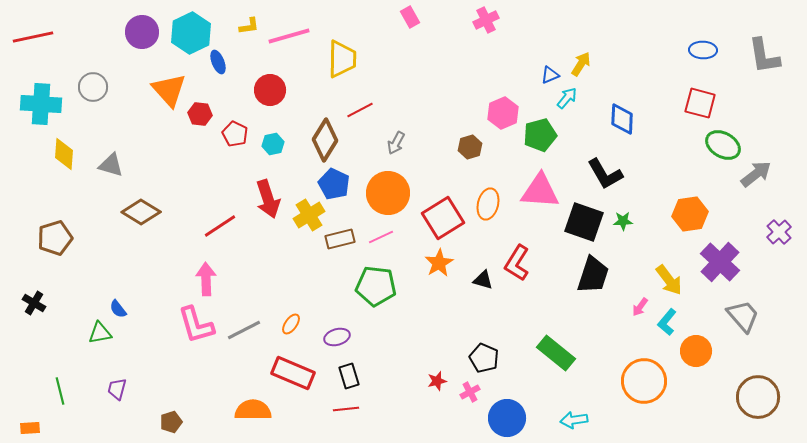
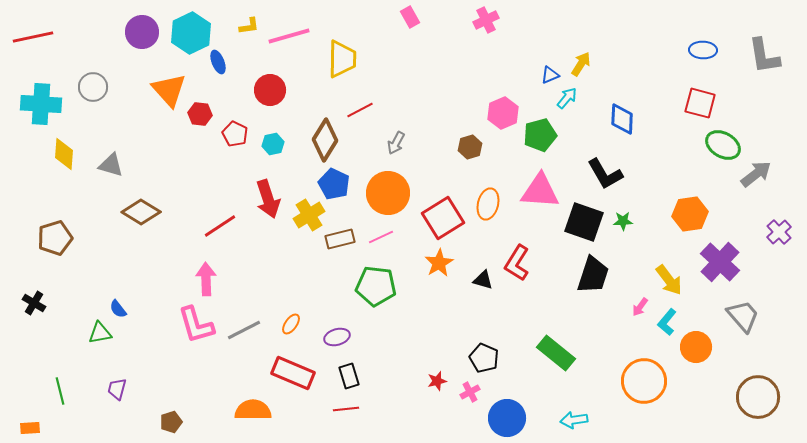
orange circle at (696, 351): moved 4 px up
